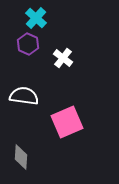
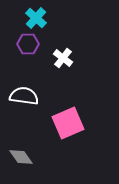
purple hexagon: rotated 25 degrees counterclockwise
pink square: moved 1 px right, 1 px down
gray diamond: rotated 40 degrees counterclockwise
